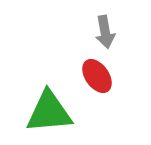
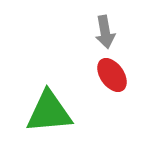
red ellipse: moved 15 px right, 1 px up
